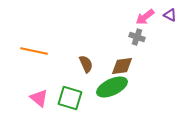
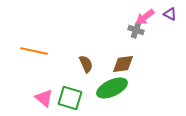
purple triangle: moved 1 px up
gray cross: moved 1 px left, 7 px up
brown diamond: moved 1 px right, 2 px up
green ellipse: moved 1 px down
pink triangle: moved 5 px right
